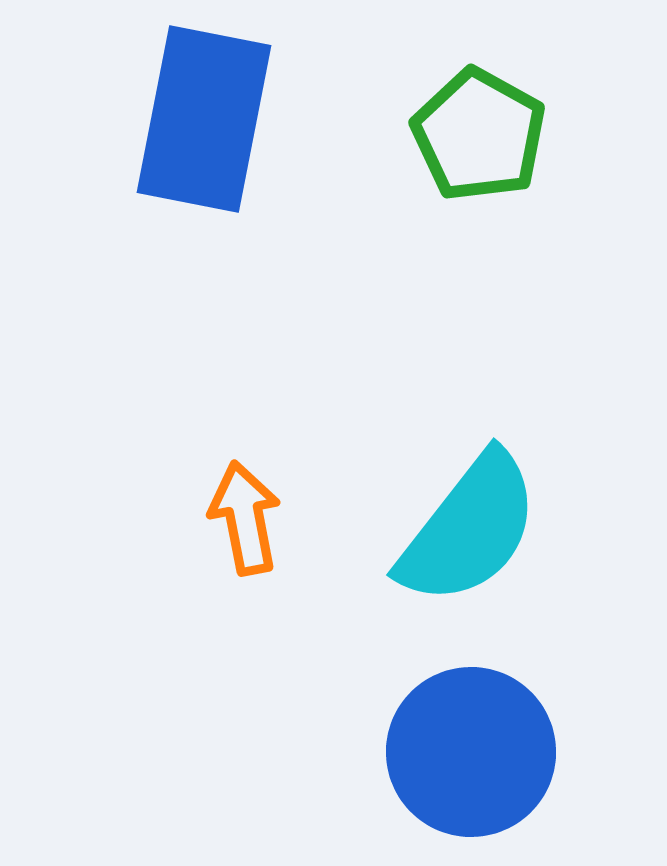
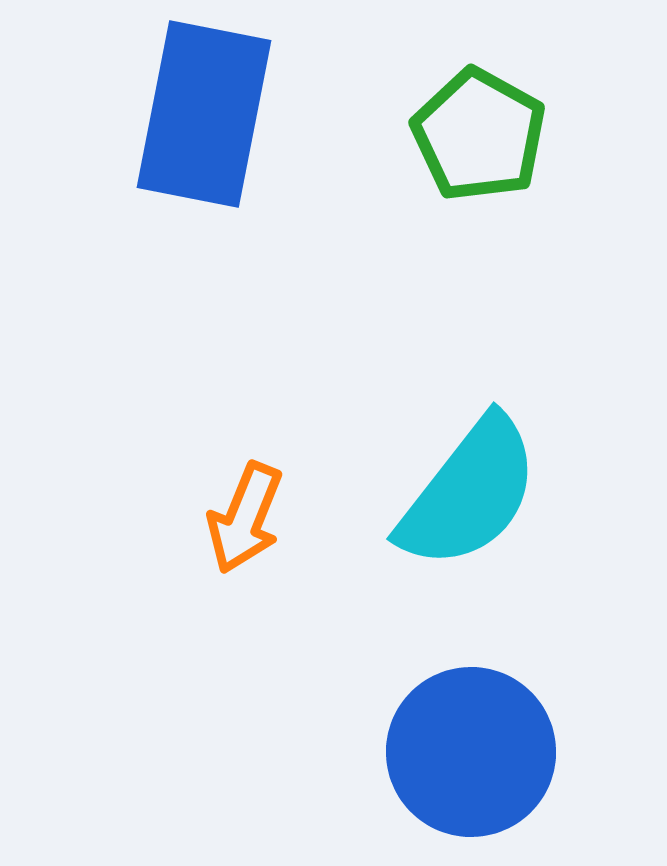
blue rectangle: moved 5 px up
orange arrow: rotated 147 degrees counterclockwise
cyan semicircle: moved 36 px up
